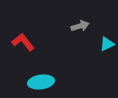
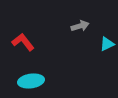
cyan ellipse: moved 10 px left, 1 px up
